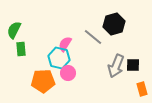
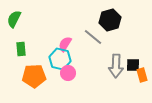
black hexagon: moved 4 px left, 4 px up
green semicircle: moved 11 px up
cyan hexagon: moved 1 px right, 1 px down
gray arrow: rotated 20 degrees counterclockwise
orange pentagon: moved 9 px left, 5 px up
orange rectangle: moved 14 px up
